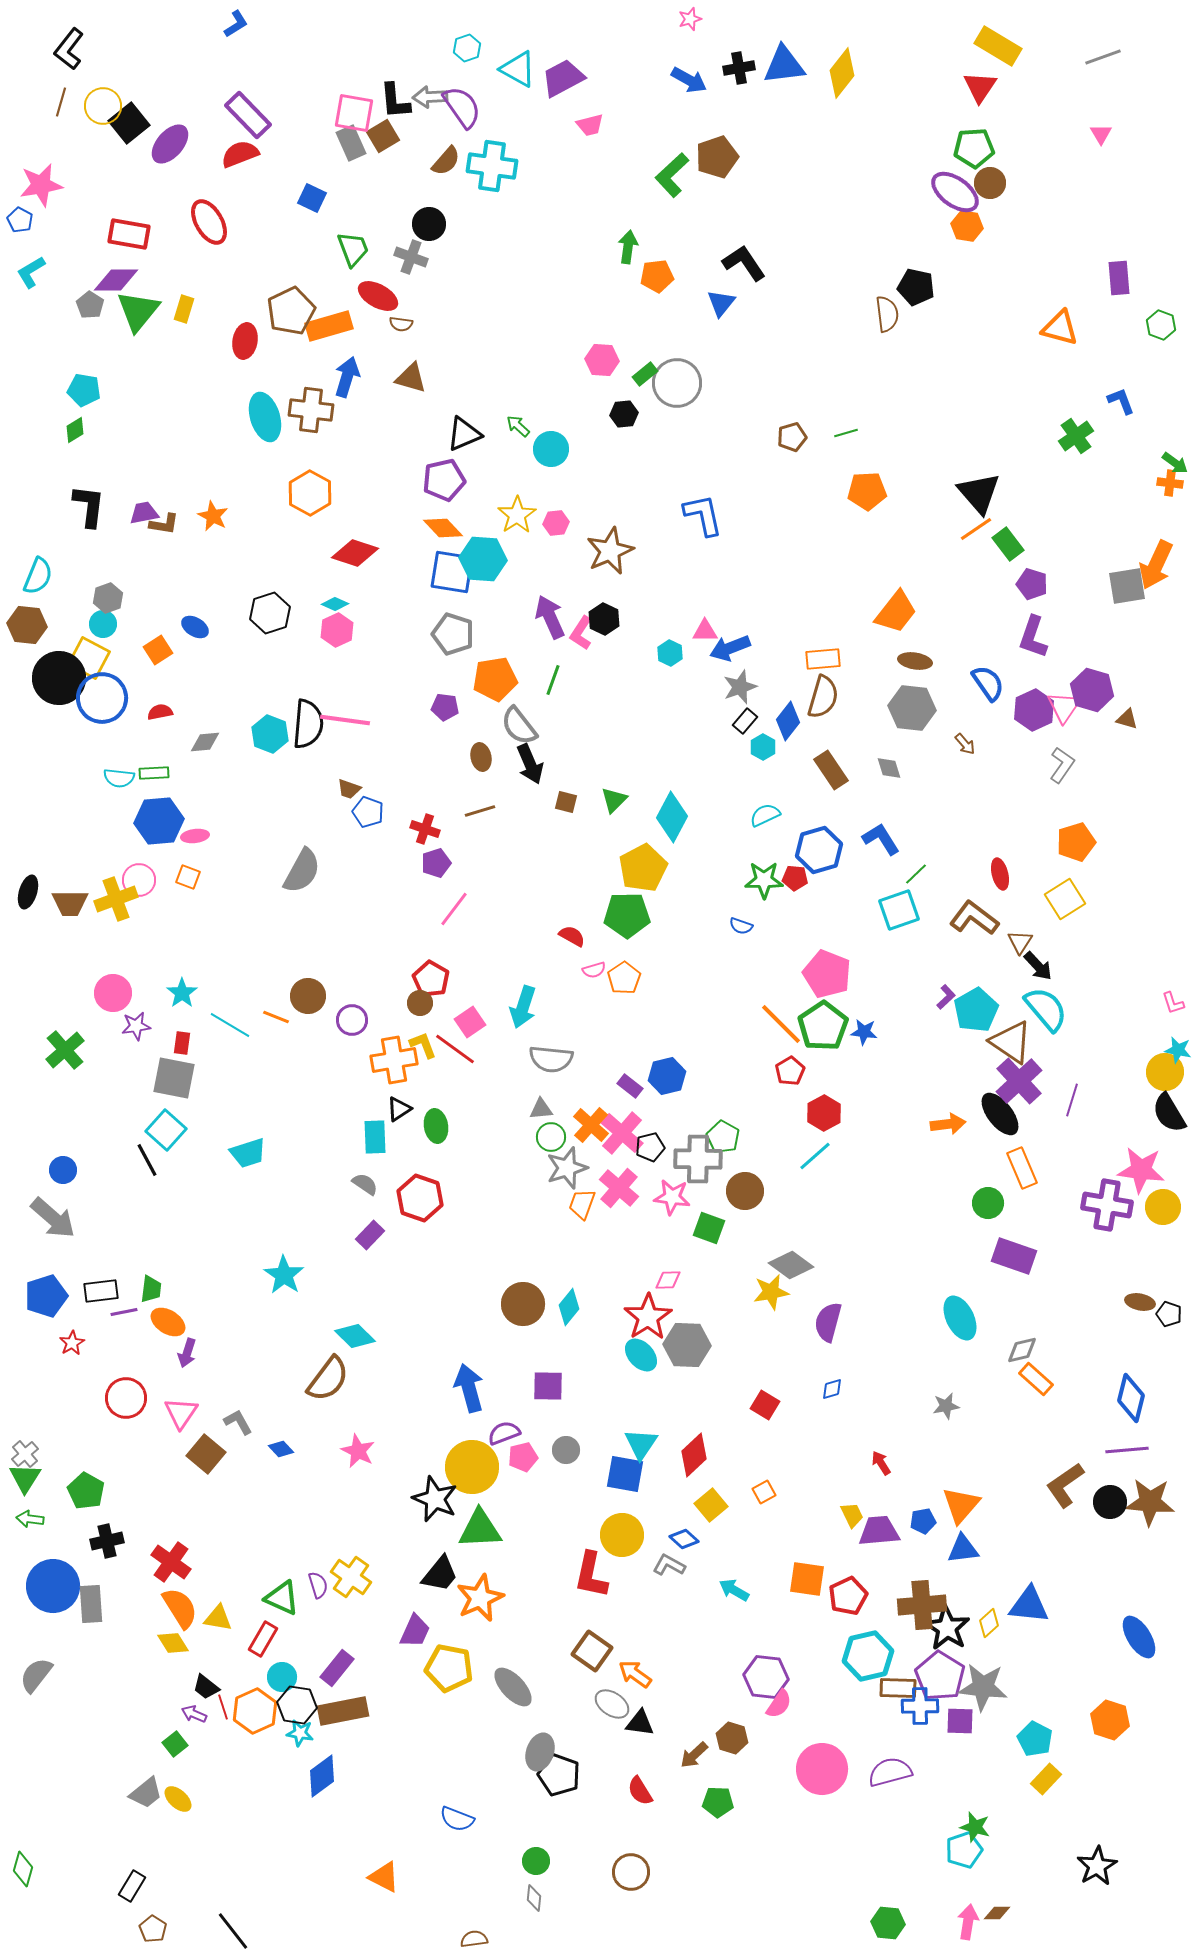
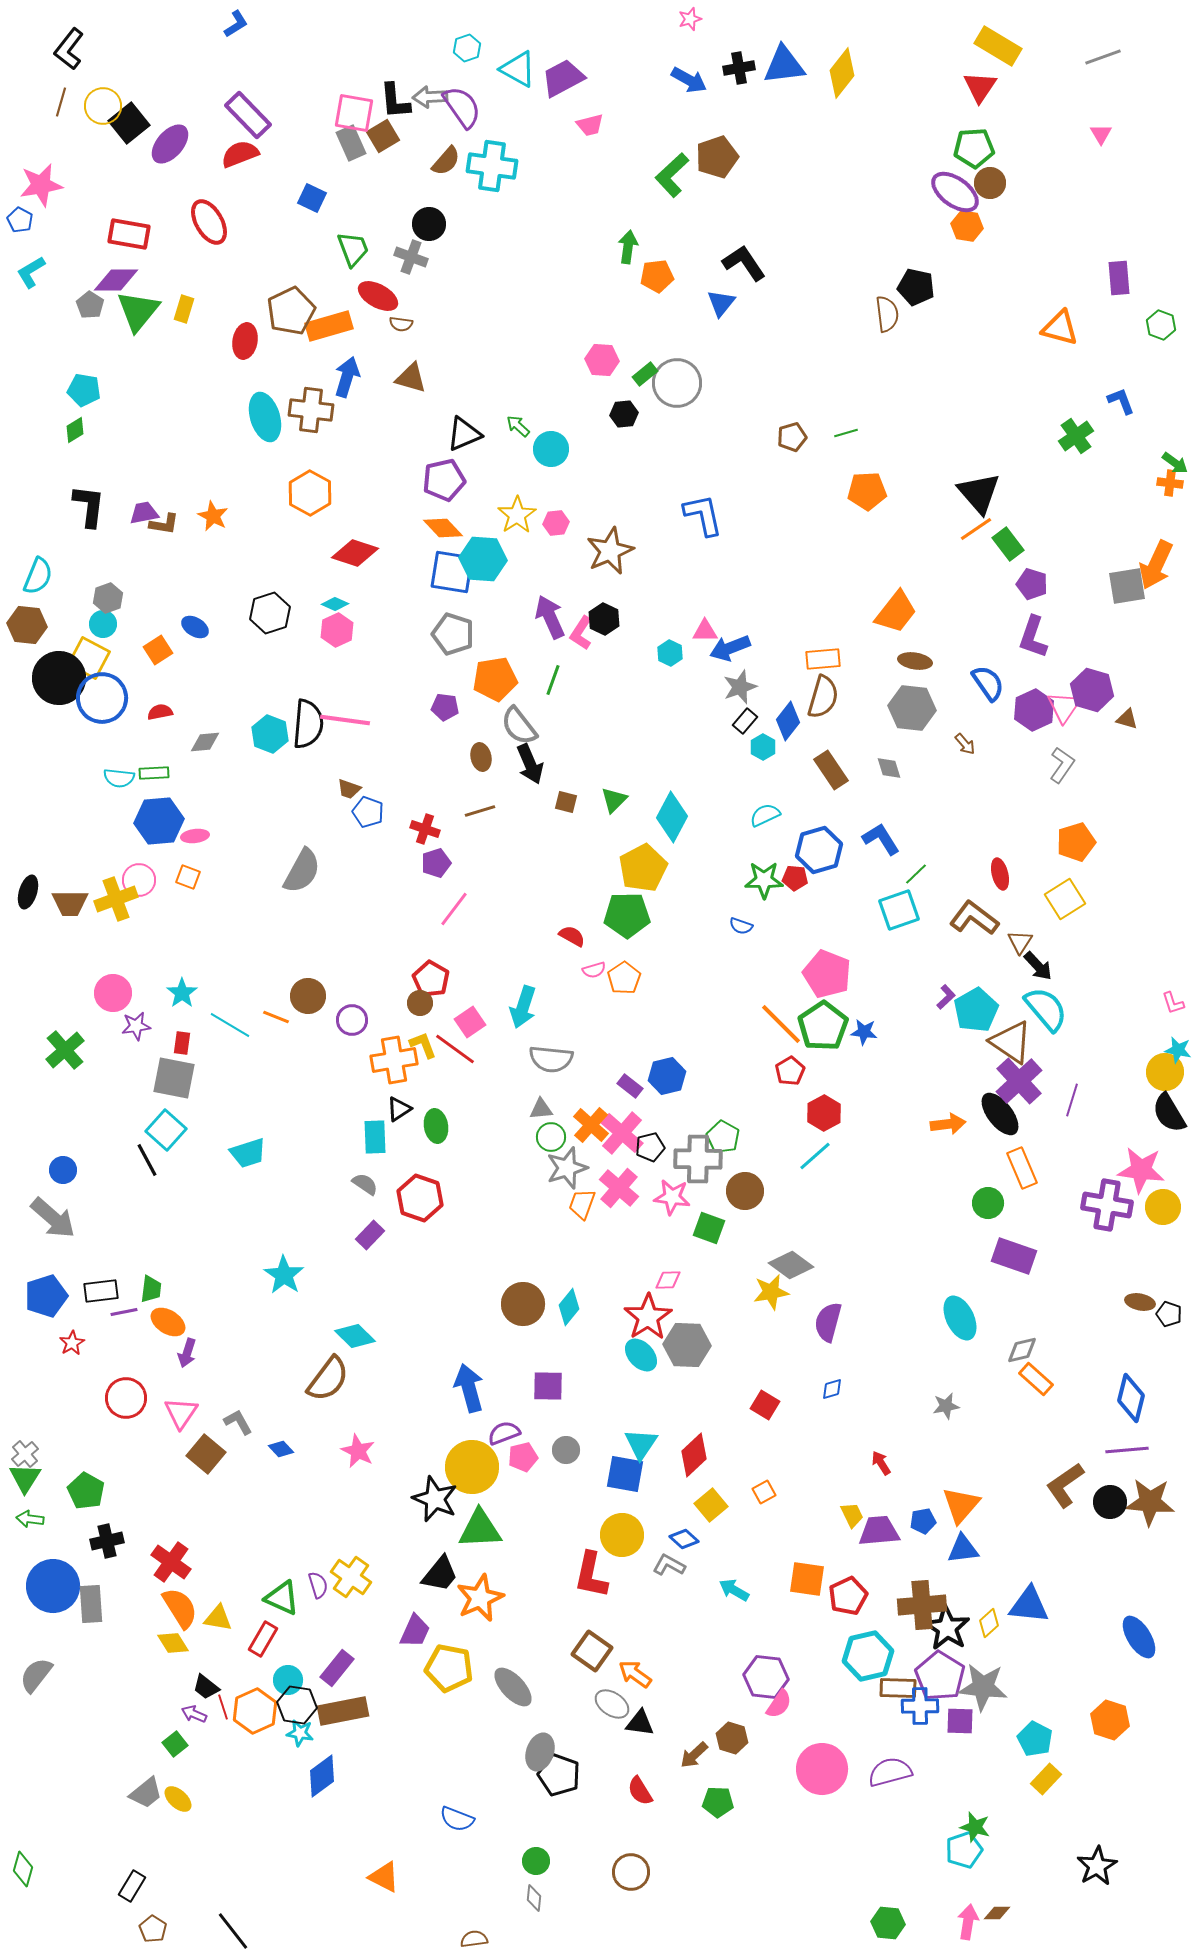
cyan circle at (282, 1677): moved 6 px right, 3 px down
